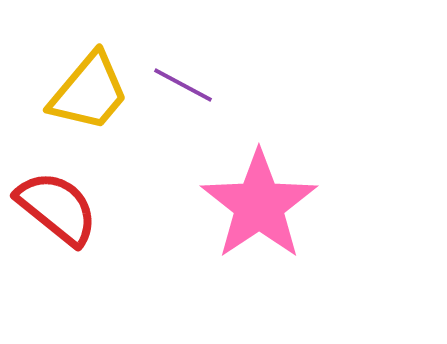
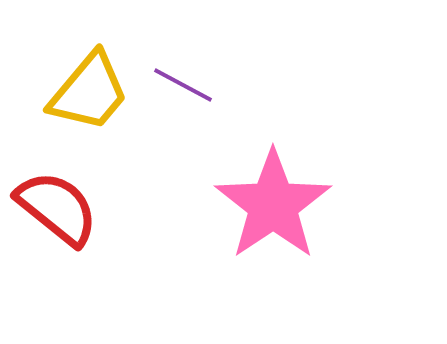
pink star: moved 14 px right
